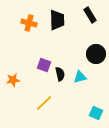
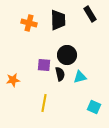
black rectangle: moved 1 px up
black trapezoid: moved 1 px right
black circle: moved 29 px left, 1 px down
purple square: rotated 16 degrees counterclockwise
yellow line: rotated 36 degrees counterclockwise
cyan square: moved 2 px left, 6 px up
